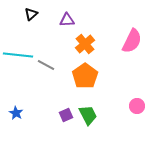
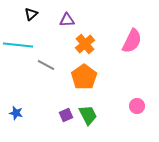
cyan line: moved 10 px up
orange pentagon: moved 1 px left, 1 px down
blue star: rotated 16 degrees counterclockwise
